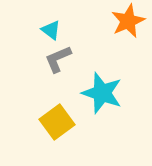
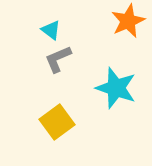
cyan star: moved 14 px right, 5 px up
